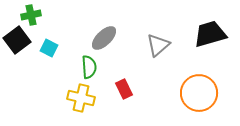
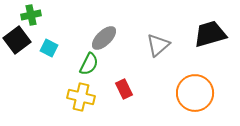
green semicircle: moved 3 px up; rotated 30 degrees clockwise
orange circle: moved 4 px left
yellow cross: moved 1 px up
